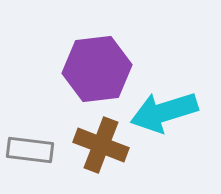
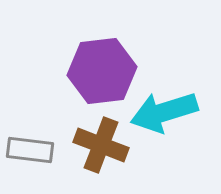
purple hexagon: moved 5 px right, 2 px down
